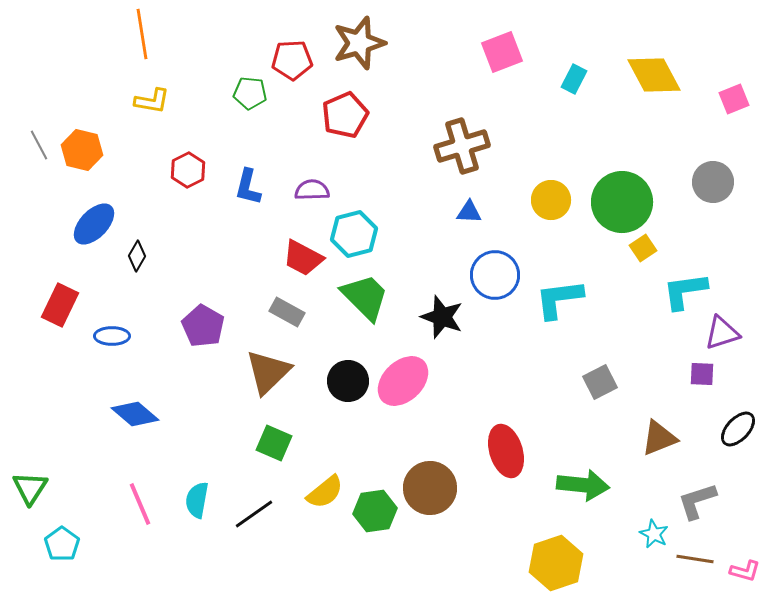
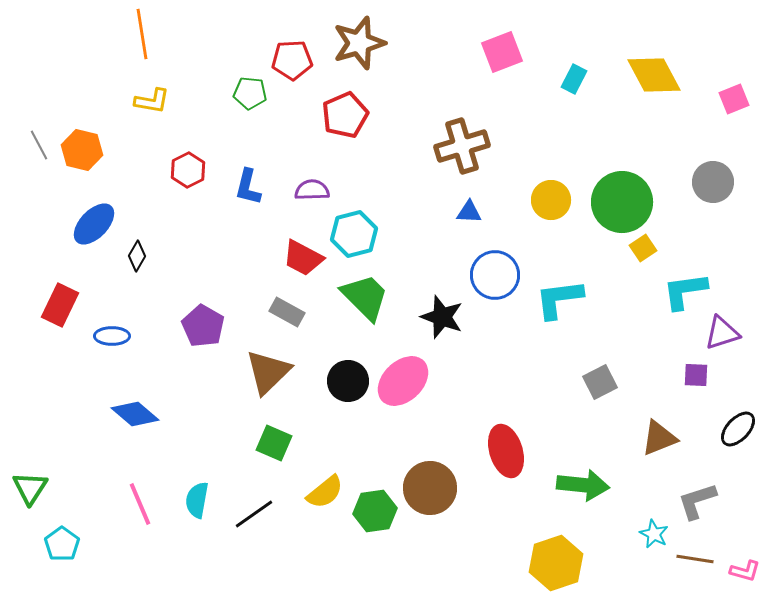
purple square at (702, 374): moved 6 px left, 1 px down
